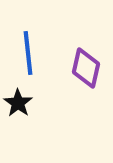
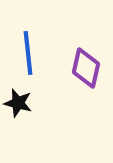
black star: rotated 20 degrees counterclockwise
